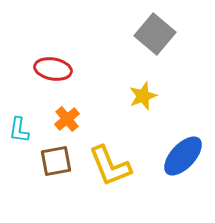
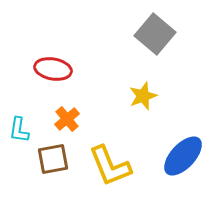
brown square: moved 3 px left, 2 px up
